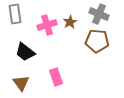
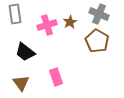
brown pentagon: rotated 25 degrees clockwise
